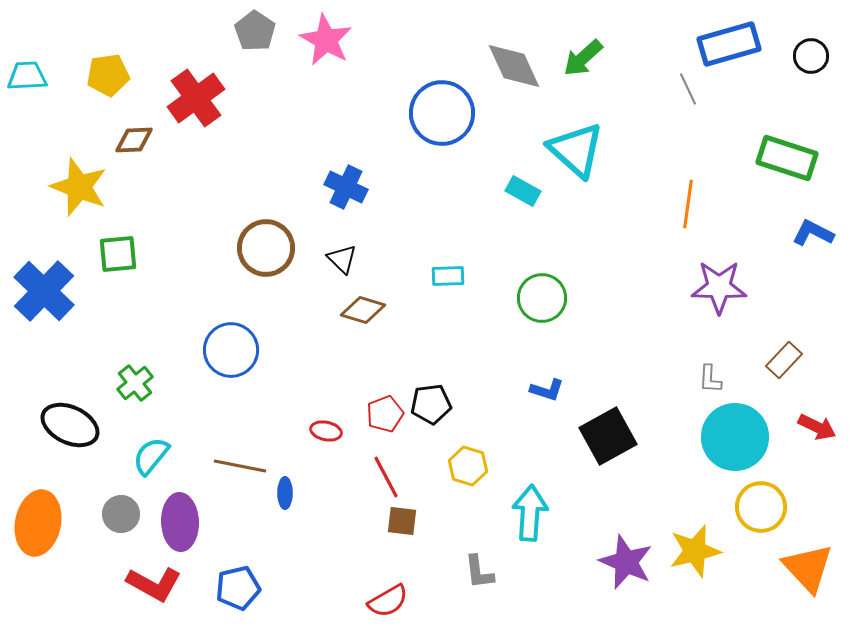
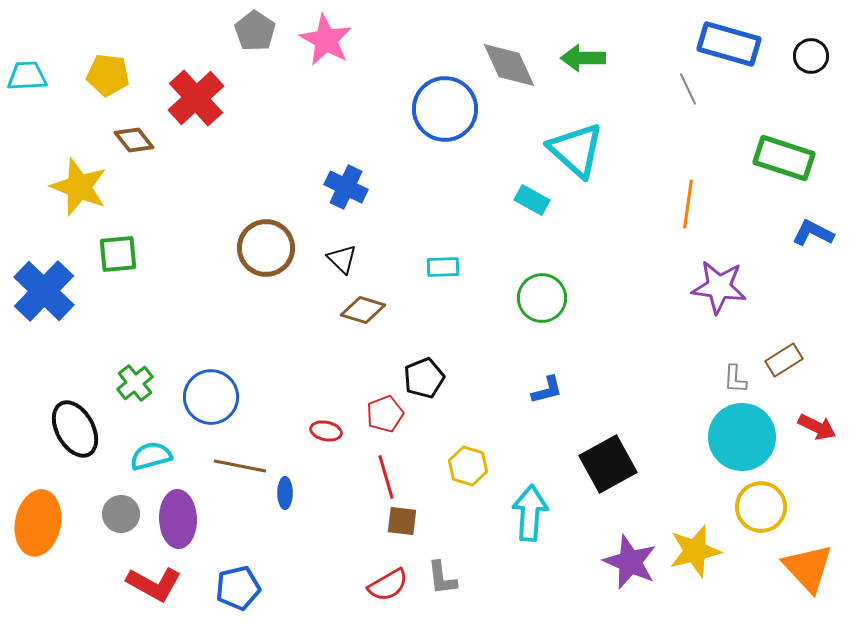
blue rectangle at (729, 44): rotated 32 degrees clockwise
green arrow at (583, 58): rotated 42 degrees clockwise
gray diamond at (514, 66): moved 5 px left, 1 px up
yellow pentagon at (108, 75): rotated 15 degrees clockwise
red cross at (196, 98): rotated 6 degrees counterclockwise
blue circle at (442, 113): moved 3 px right, 4 px up
brown diamond at (134, 140): rotated 54 degrees clockwise
green rectangle at (787, 158): moved 3 px left
cyan rectangle at (523, 191): moved 9 px right, 9 px down
cyan rectangle at (448, 276): moved 5 px left, 9 px up
purple star at (719, 287): rotated 6 degrees clockwise
blue circle at (231, 350): moved 20 px left, 47 px down
brown rectangle at (784, 360): rotated 15 degrees clockwise
gray L-shape at (710, 379): moved 25 px right
blue L-shape at (547, 390): rotated 32 degrees counterclockwise
black pentagon at (431, 404): moved 7 px left, 26 px up; rotated 15 degrees counterclockwise
black ellipse at (70, 425): moved 5 px right, 4 px down; rotated 36 degrees clockwise
black square at (608, 436): moved 28 px down
cyan circle at (735, 437): moved 7 px right
cyan semicircle at (151, 456): rotated 36 degrees clockwise
red line at (386, 477): rotated 12 degrees clockwise
purple ellipse at (180, 522): moved 2 px left, 3 px up
purple star at (626, 562): moved 4 px right
gray L-shape at (479, 572): moved 37 px left, 6 px down
red semicircle at (388, 601): moved 16 px up
